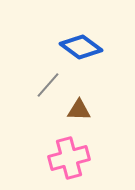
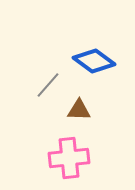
blue diamond: moved 13 px right, 14 px down
pink cross: rotated 9 degrees clockwise
